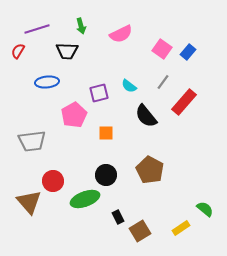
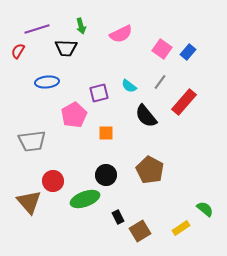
black trapezoid: moved 1 px left, 3 px up
gray line: moved 3 px left
